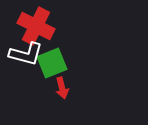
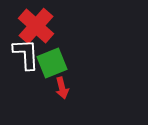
red cross: rotated 15 degrees clockwise
white L-shape: rotated 108 degrees counterclockwise
